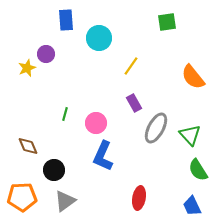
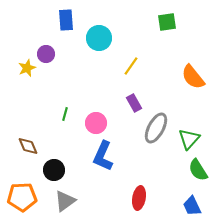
green triangle: moved 1 px left, 4 px down; rotated 25 degrees clockwise
